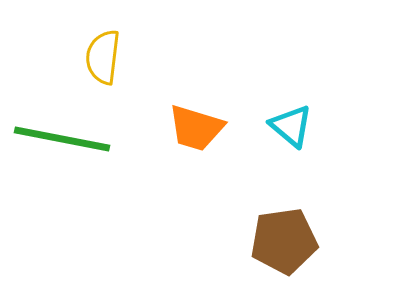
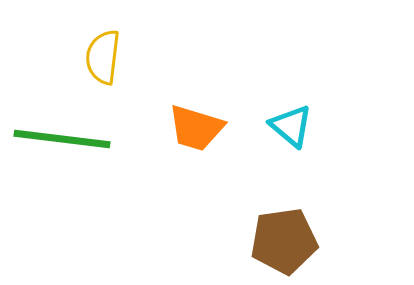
green line: rotated 4 degrees counterclockwise
